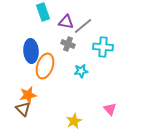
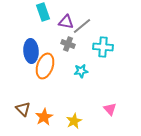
gray line: moved 1 px left
orange star: moved 16 px right, 22 px down; rotated 18 degrees counterclockwise
